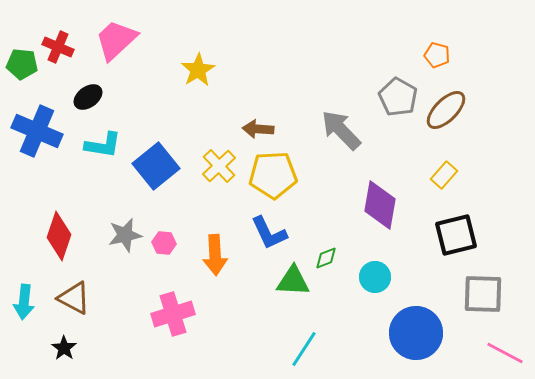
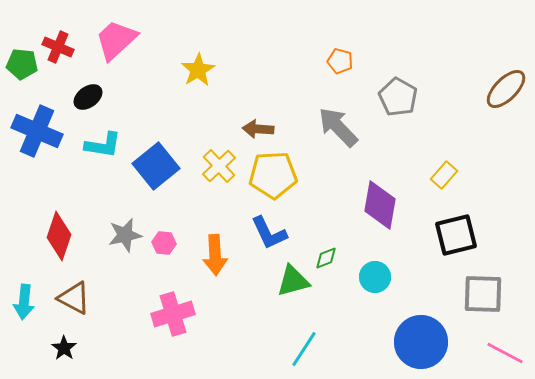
orange pentagon: moved 97 px left, 6 px down
brown ellipse: moved 60 px right, 21 px up
gray arrow: moved 3 px left, 3 px up
green triangle: rotated 18 degrees counterclockwise
blue circle: moved 5 px right, 9 px down
